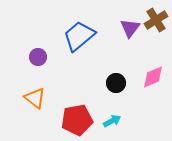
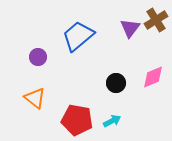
blue trapezoid: moved 1 px left
red pentagon: rotated 20 degrees clockwise
